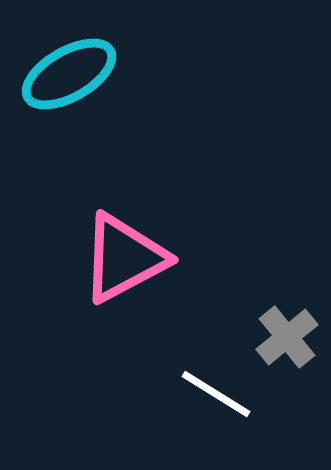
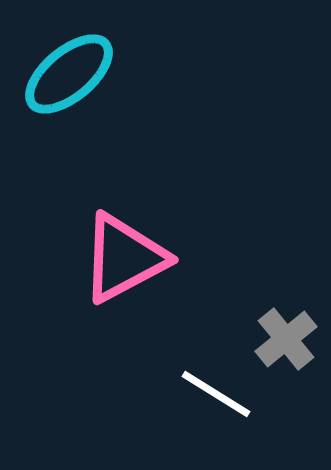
cyan ellipse: rotated 10 degrees counterclockwise
gray cross: moved 1 px left, 2 px down
